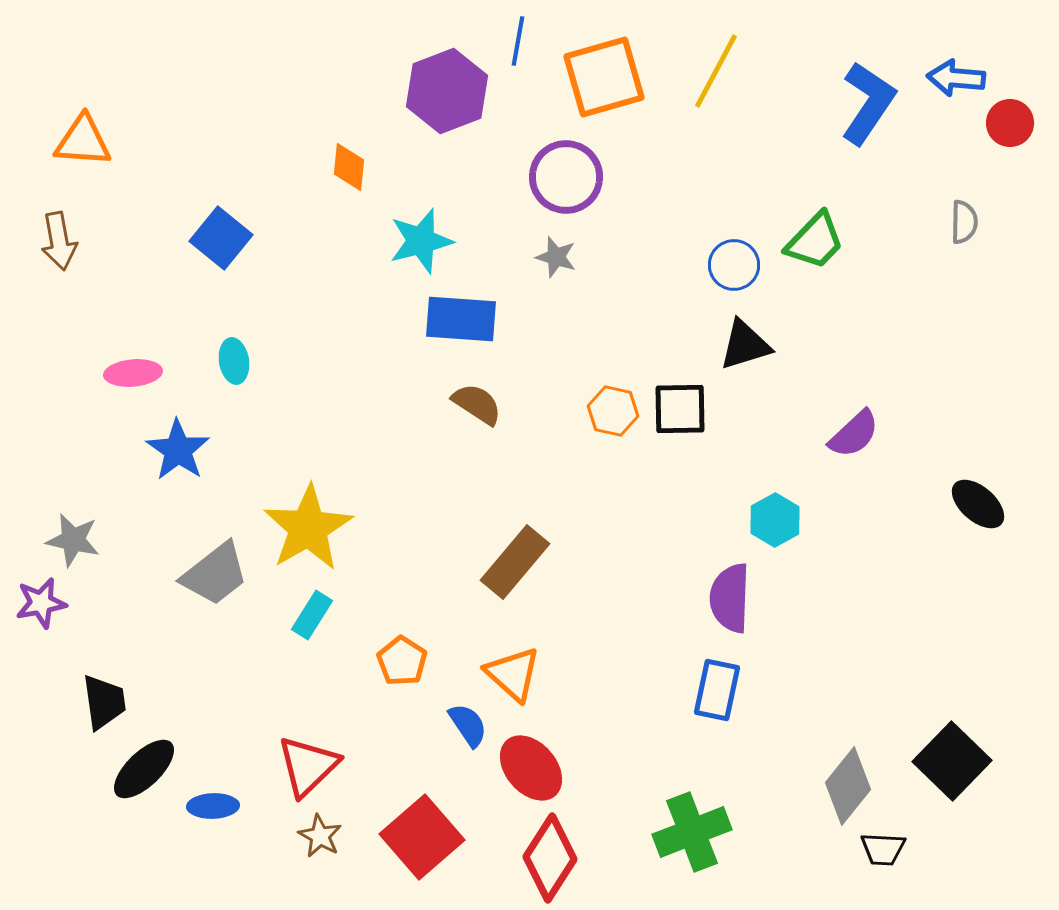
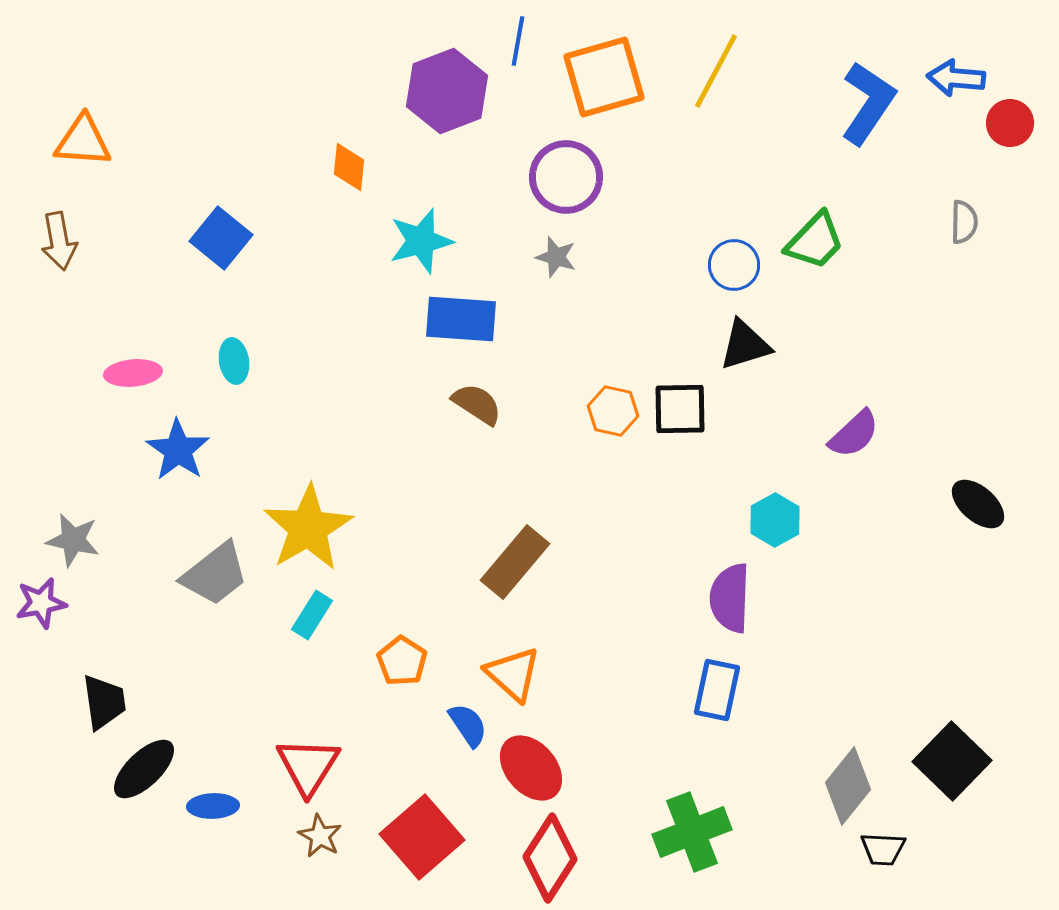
red triangle at (308, 766): rotated 14 degrees counterclockwise
